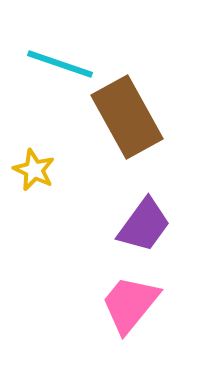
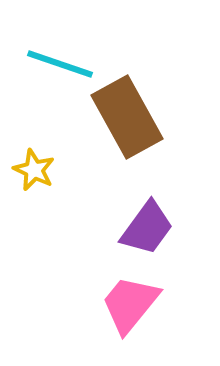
purple trapezoid: moved 3 px right, 3 px down
